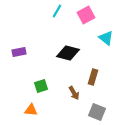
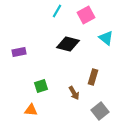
black diamond: moved 9 px up
gray square: moved 3 px right, 1 px up; rotated 30 degrees clockwise
